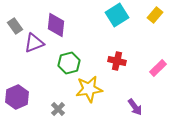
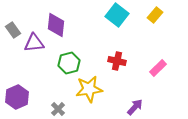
cyan square: rotated 20 degrees counterclockwise
gray rectangle: moved 2 px left, 4 px down
purple triangle: rotated 15 degrees clockwise
purple arrow: rotated 102 degrees counterclockwise
